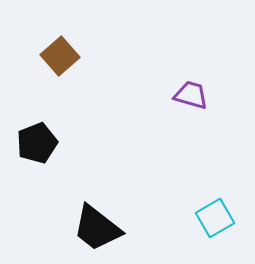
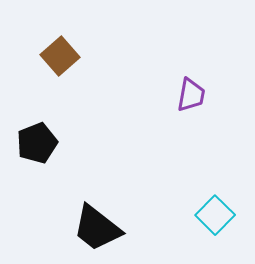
purple trapezoid: rotated 84 degrees clockwise
cyan square: moved 3 px up; rotated 15 degrees counterclockwise
